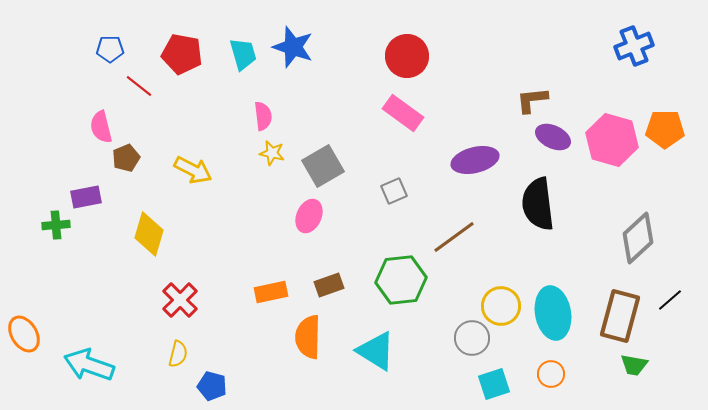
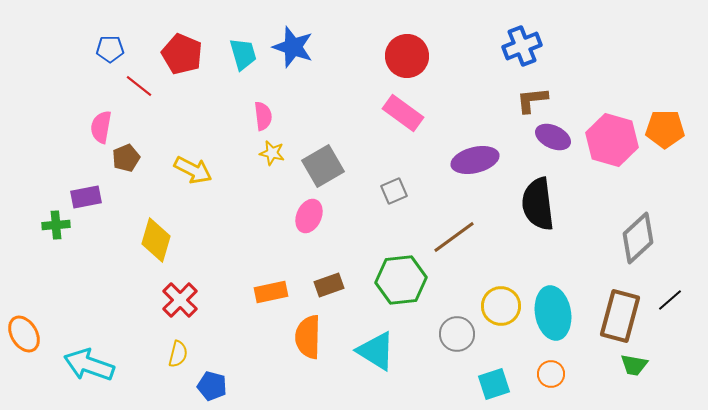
blue cross at (634, 46): moved 112 px left
red pentagon at (182, 54): rotated 12 degrees clockwise
pink semicircle at (101, 127): rotated 24 degrees clockwise
yellow diamond at (149, 234): moved 7 px right, 6 px down
gray circle at (472, 338): moved 15 px left, 4 px up
